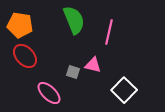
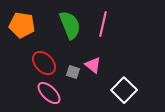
green semicircle: moved 4 px left, 5 px down
orange pentagon: moved 2 px right
pink line: moved 6 px left, 8 px up
red ellipse: moved 19 px right, 7 px down
pink triangle: rotated 24 degrees clockwise
